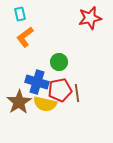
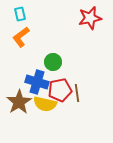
orange L-shape: moved 4 px left
green circle: moved 6 px left
